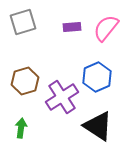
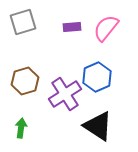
purple cross: moved 3 px right, 3 px up
